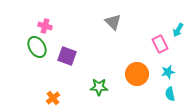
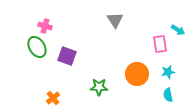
gray triangle: moved 2 px right, 2 px up; rotated 12 degrees clockwise
cyan arrow: rotated 88 degrees counterclockwise
pink rectangle: rotated 18 degrees clockwise
cyan semicircle: moved 2 px left, 1 px down
